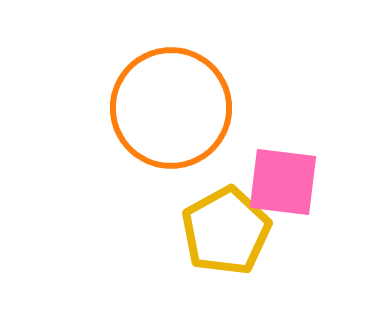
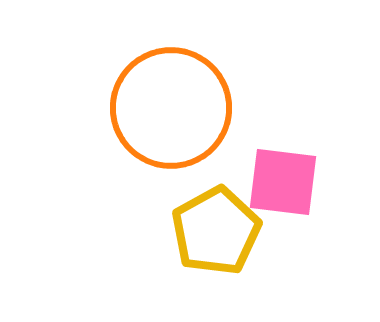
yellow pentagon: moved 10 px left
